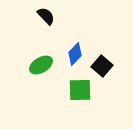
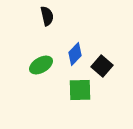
black semicircle: moved 1 px right; rotated 30 degrees clockwise
